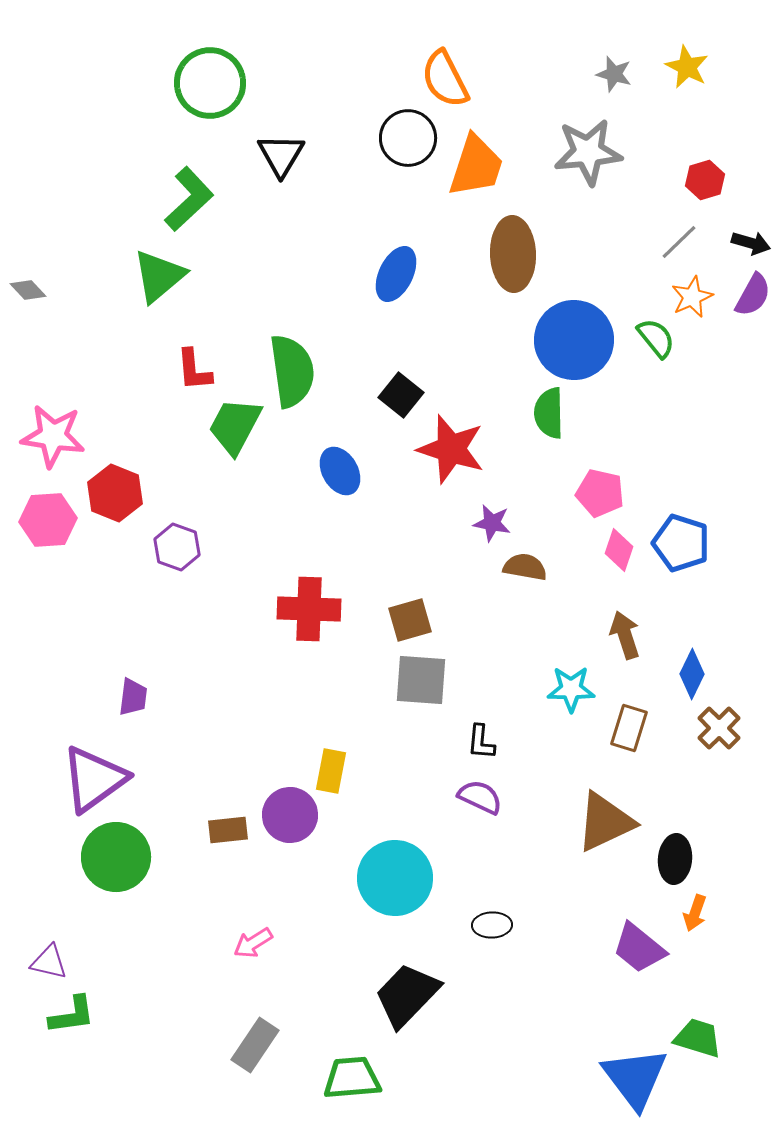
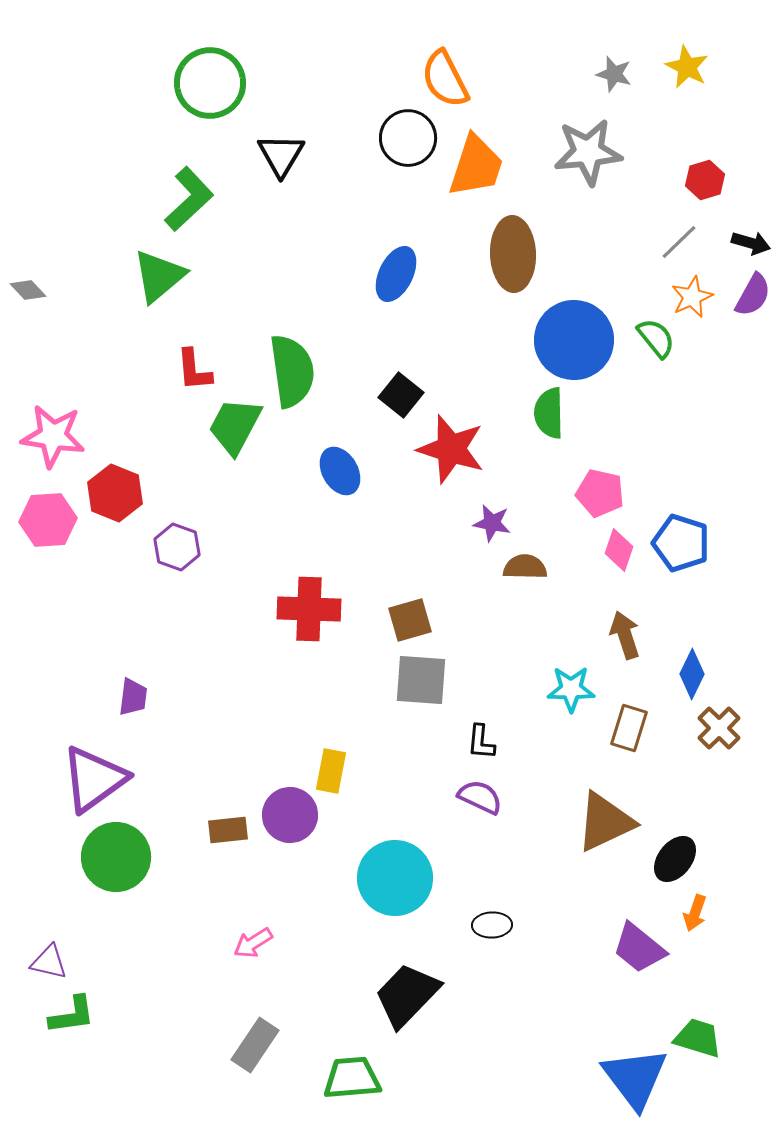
brown semicircle at (525, 567): rotated 9 degrees counterclockwise
black ellipse at (675, 859): rotated 33 degrees clockwise
